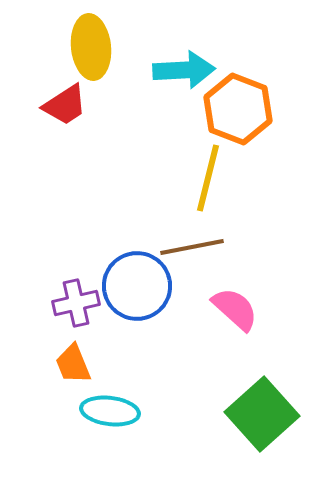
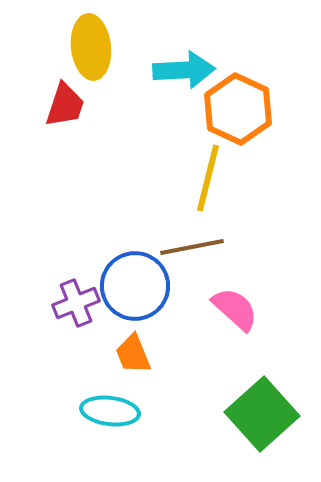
red trapezoid: rotated 39 degrees counterclockwise
orange hexagon: rotated 4 degrees clockwise
blue circle: moved 2 px left
purple cross: rotated 9 degrees counterclockwise
orange trapezoid: moved 60 px right, 10 px up
